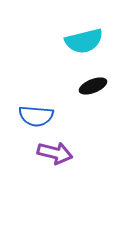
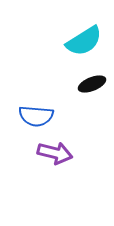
cyan semicircle: rotated 18 degrees counterclockwise
black ellipse: moved 1 px left, 2 px up
